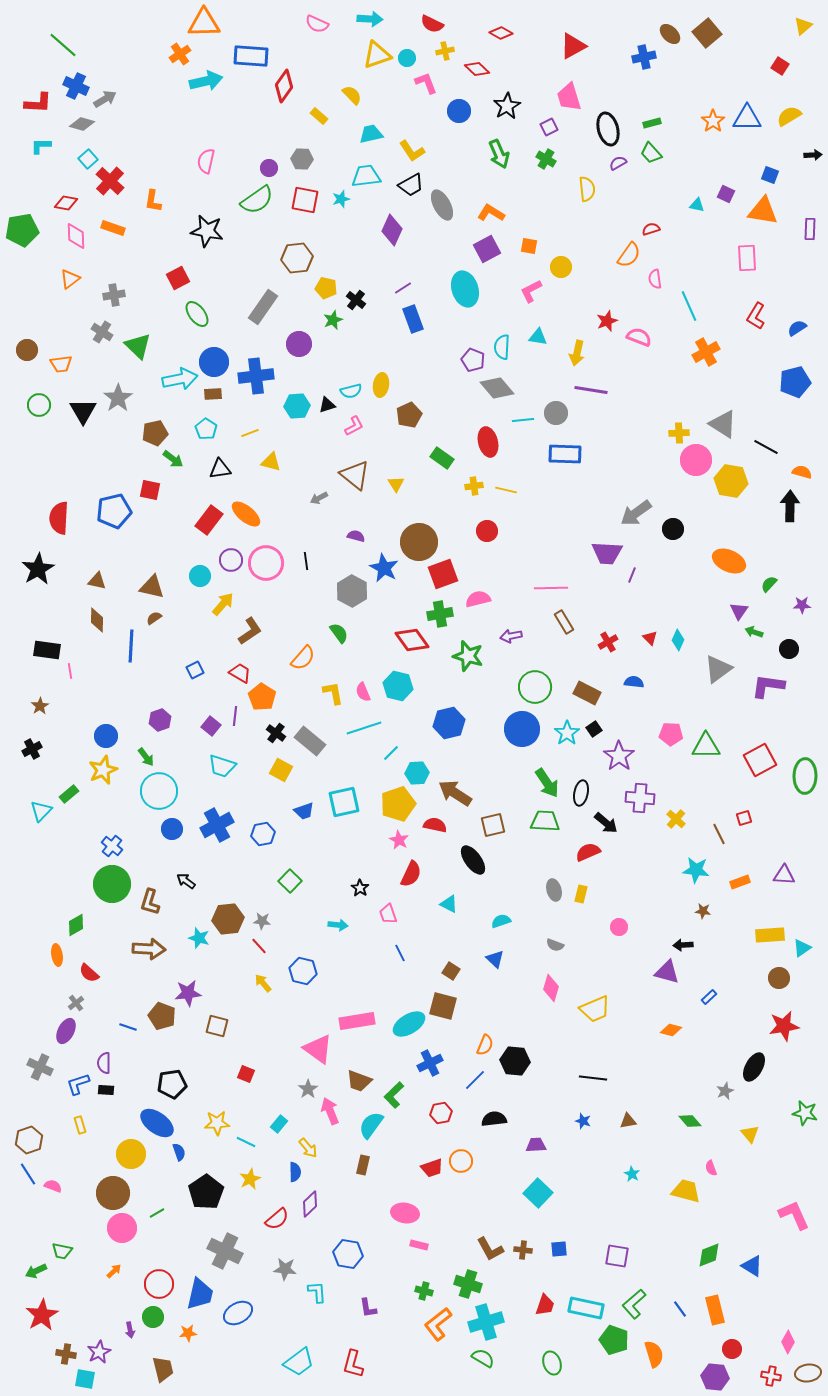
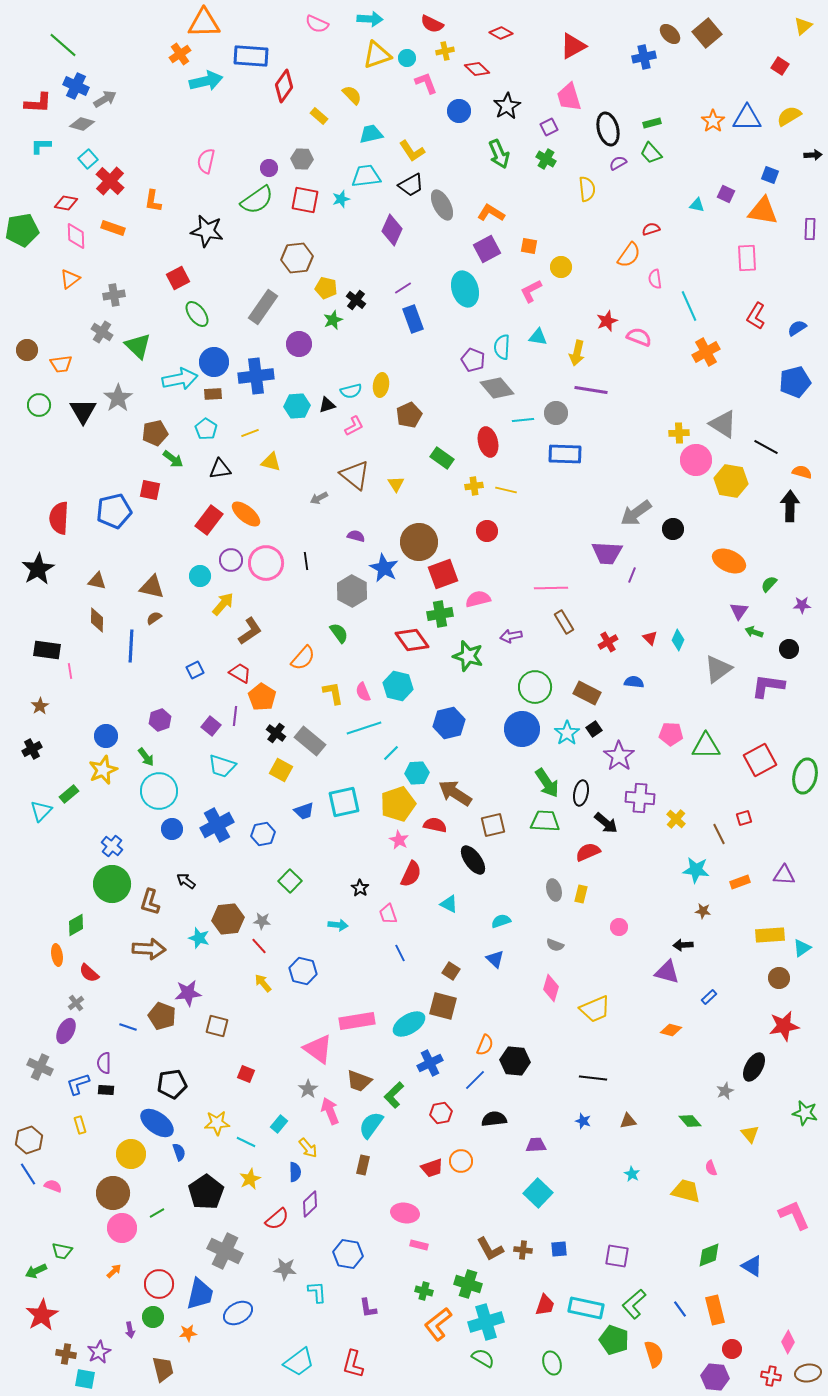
green ellipse at (805, 776): rotated 12 degrees clockwise
